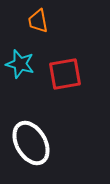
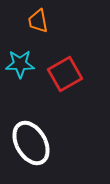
cyan star: rotated 16 degrees counterclockwise
red square: rotated 20 degrees counterclockwise
